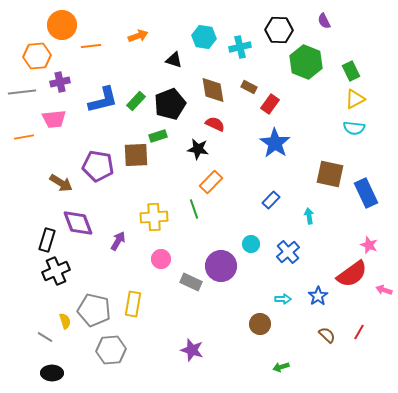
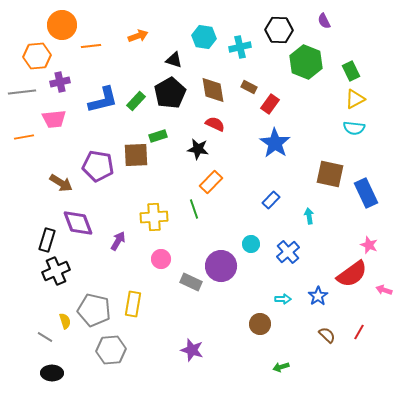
black pentagon at (170, 104): moved 11 px up; rotated 8 degrees counterclockwise
